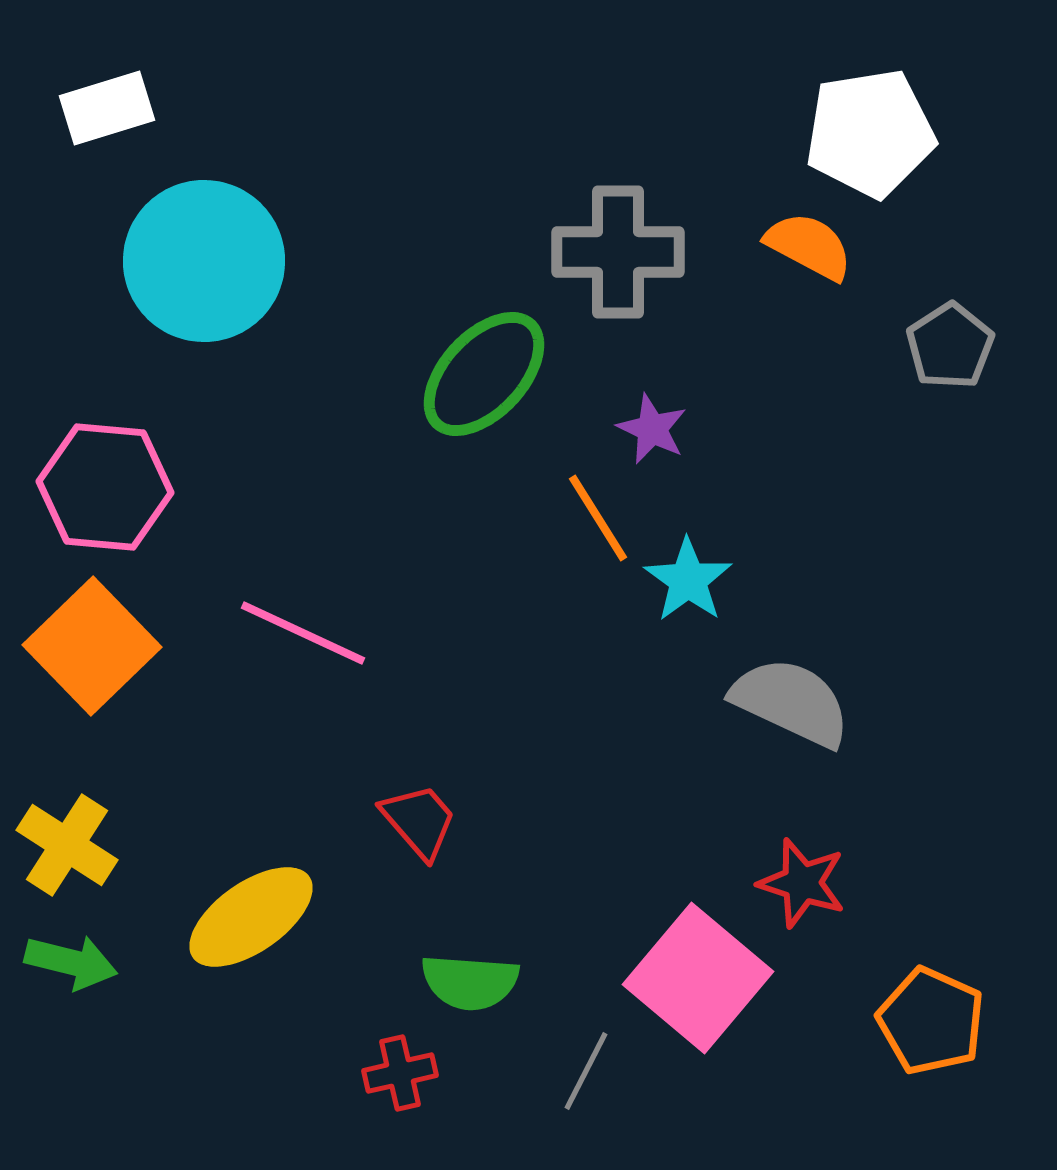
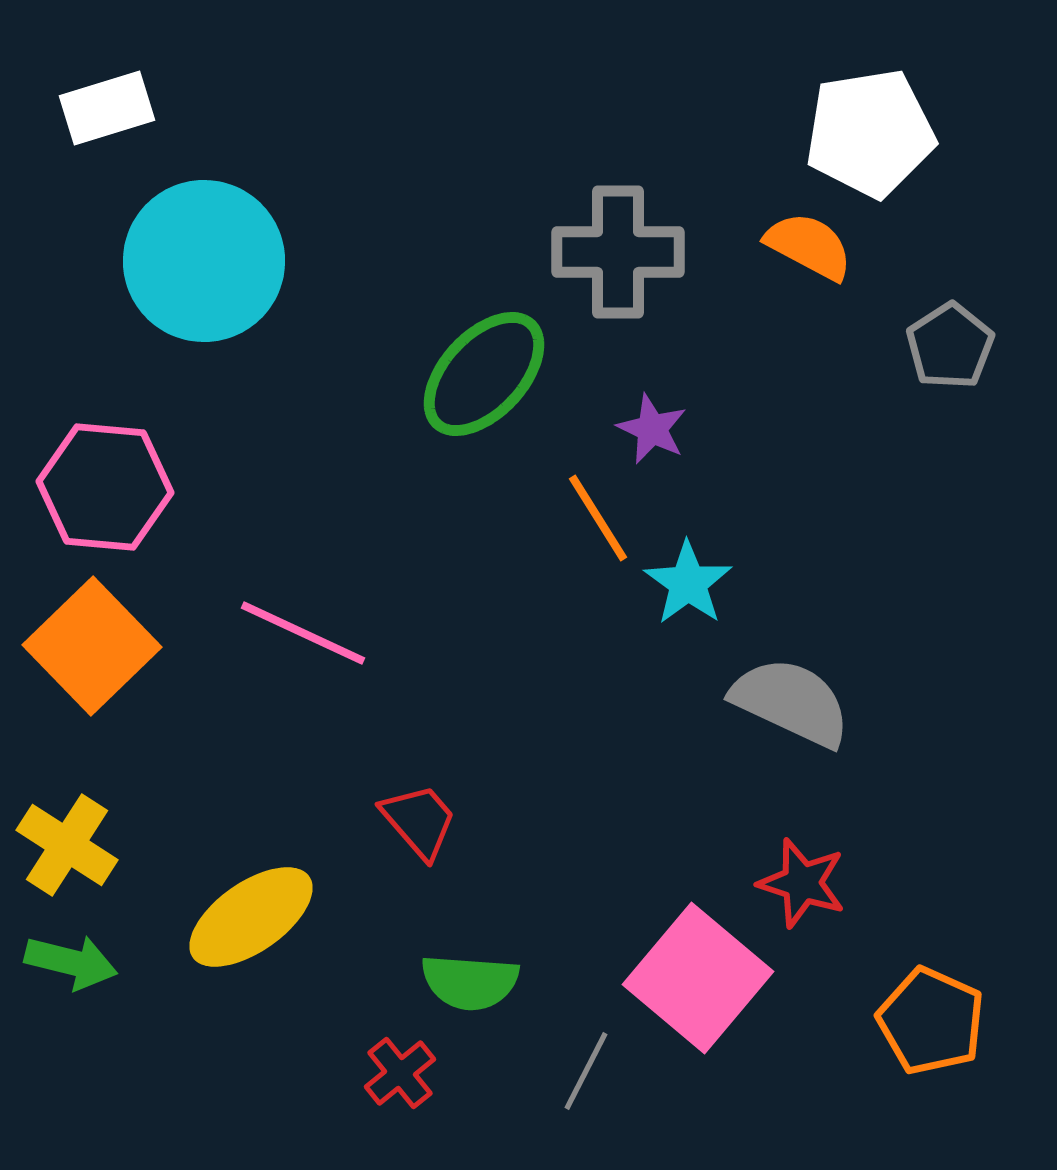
cyan star: moved 3 px down
red cross: rotated 26 degrees counterclockwise
